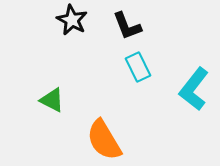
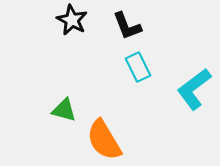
cyan L-shape: rotated 15 degrees clockwise
green triangle: moved 12 px right, 10 px down; rotated 12 degrees counterclockwise
